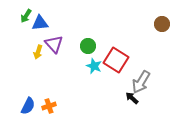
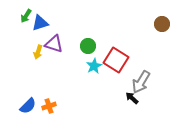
blue triangle: rotated 12 degrees counterclockwise
purple triangle: rotated 30 degrees counterclockwise
cyan star: rotated 21 degrees clockwise
blue semicircle: rotated 18 degrees clockwise
